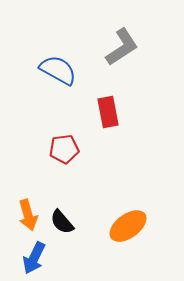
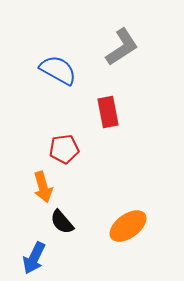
orange arrow: moved 15 px right, 28 px up
